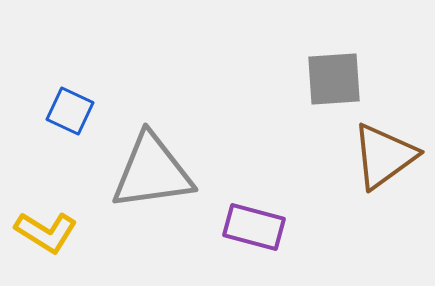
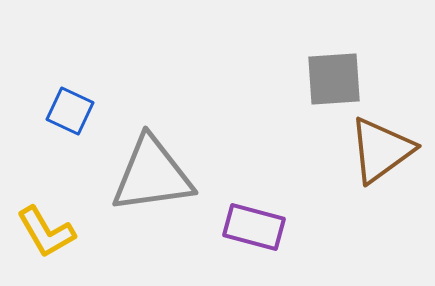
brown triangle: moved 3 px left, 6 px up
gray triangle: moved 3 px down
yellow L-shape: rotated 28 degrees clockwise
